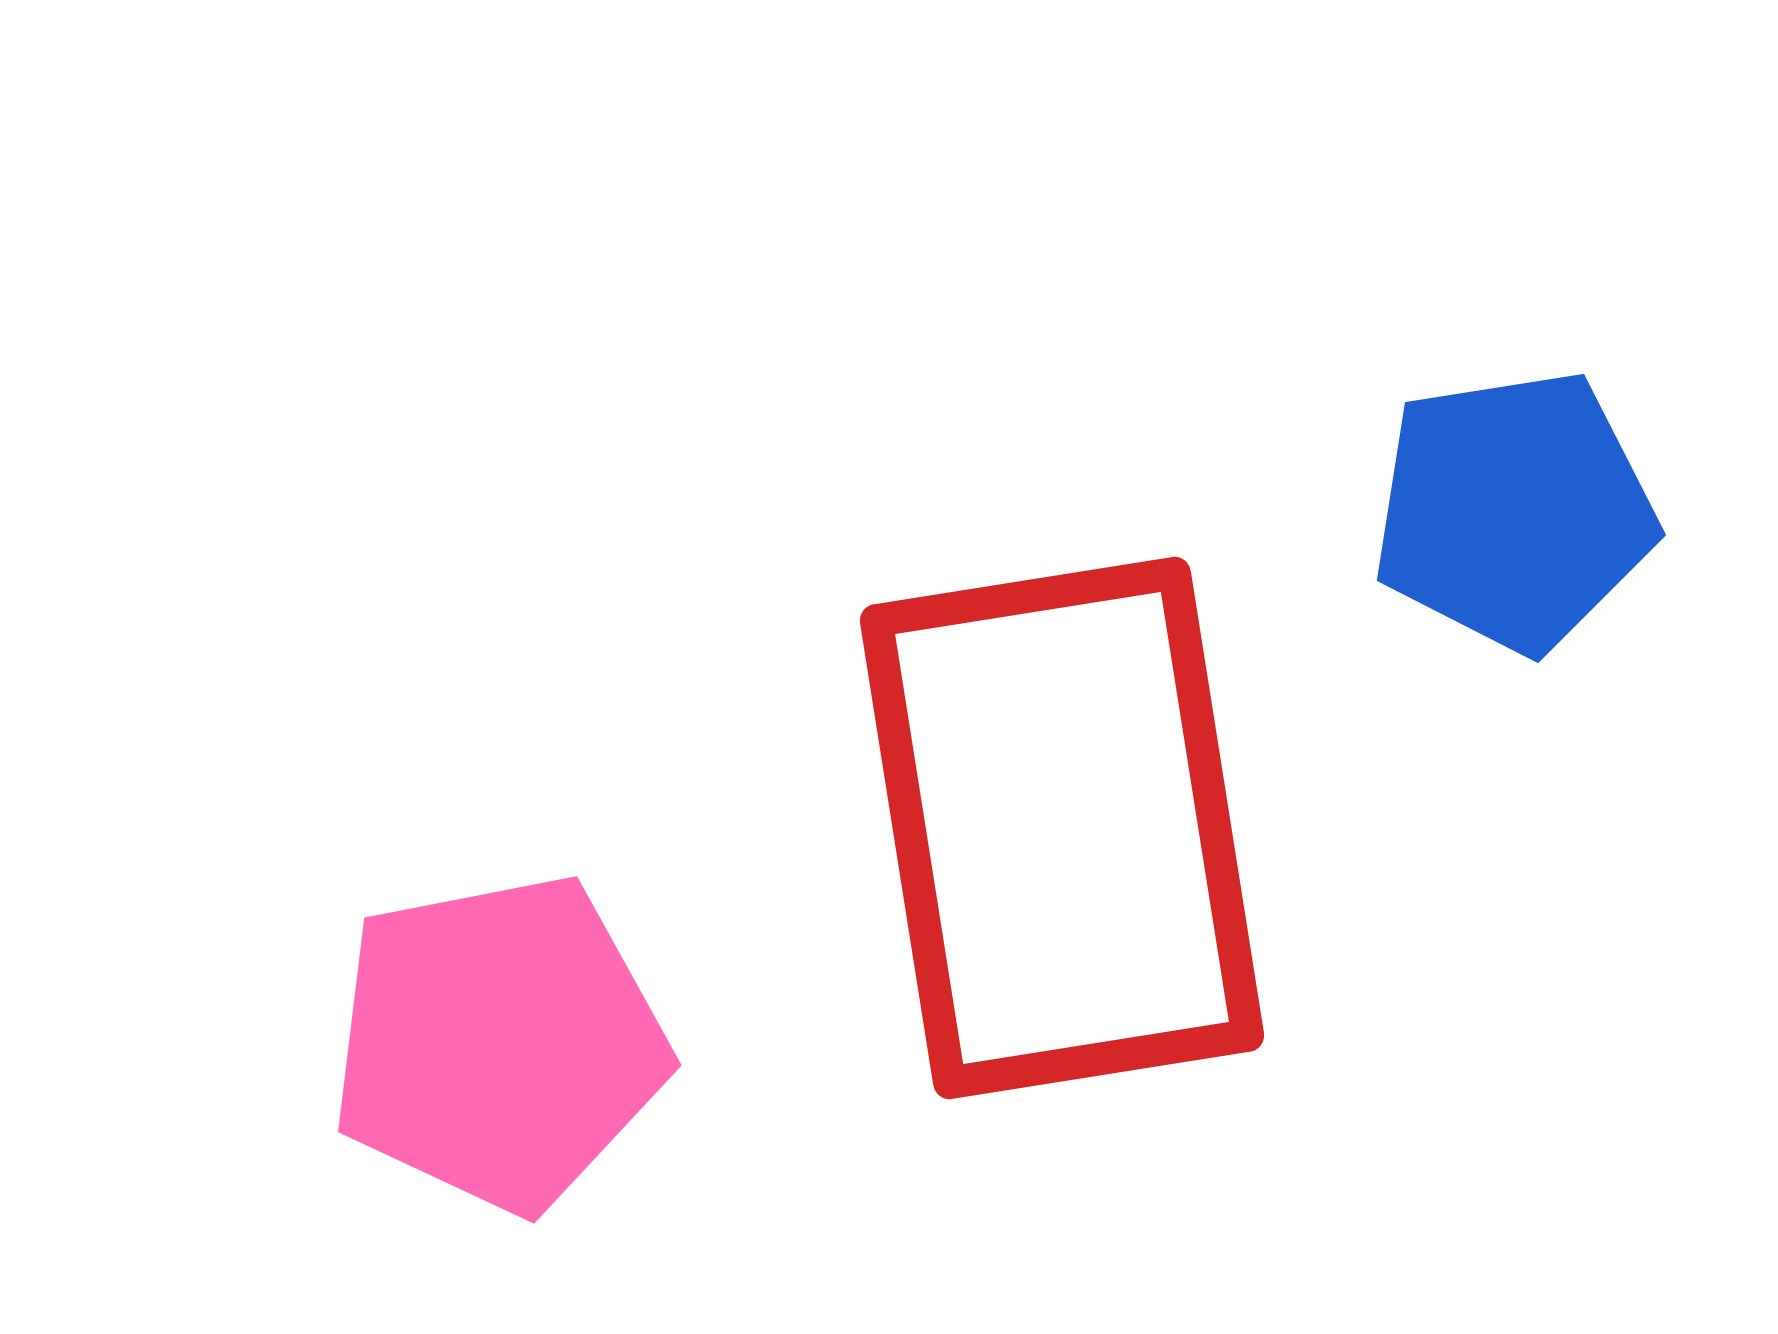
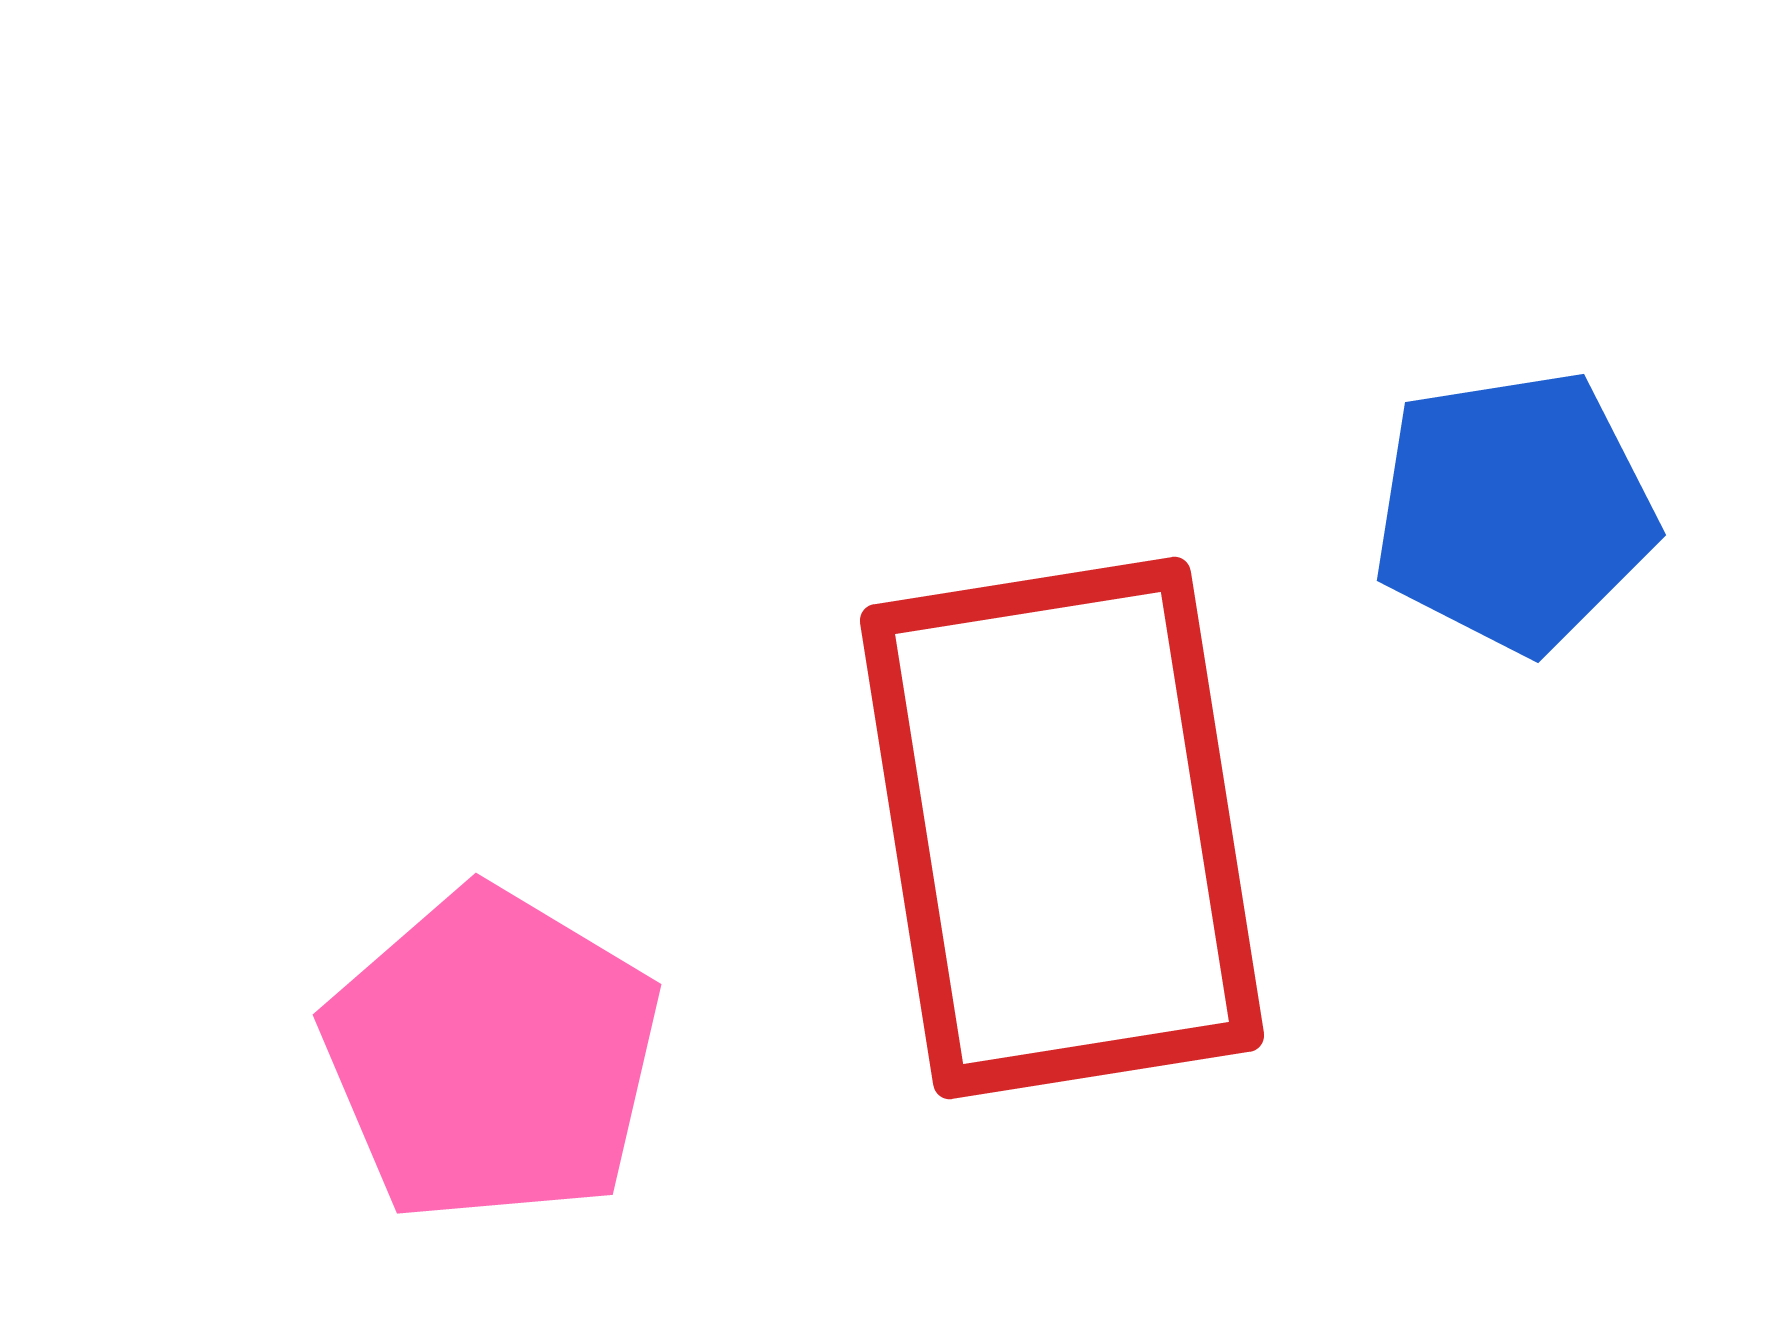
pink pentagon: moved 7 px left, 13 px down; rotated 30 degrees counterclockwise
